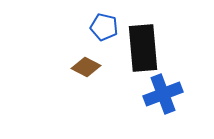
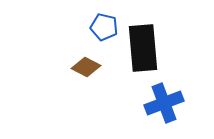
blue cross: moved 1 px right, 9 px down
